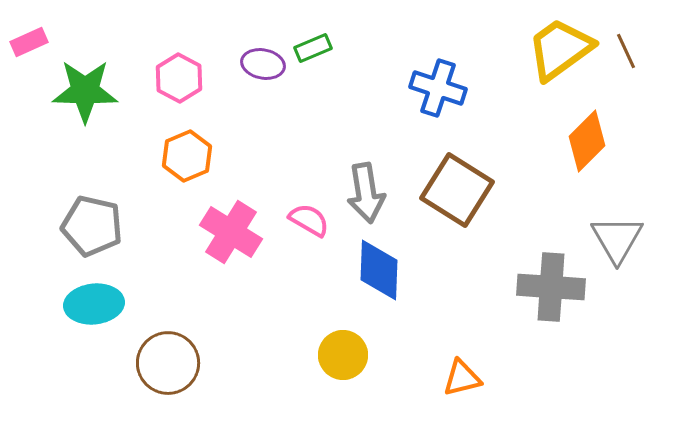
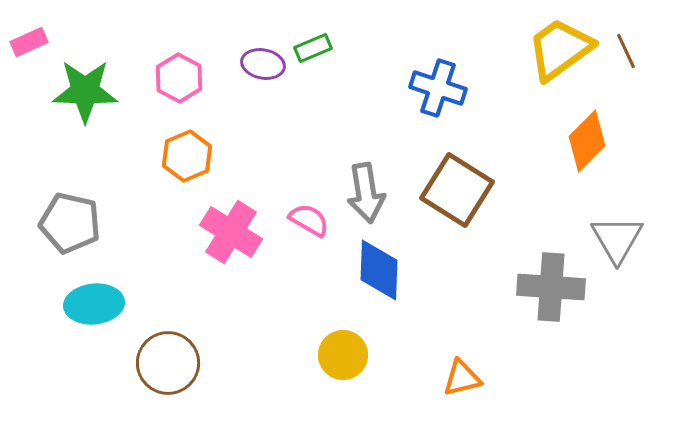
gray pentagon: moved 22 px left, 3 px up
